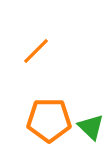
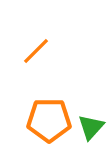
green triangle: rotated 28 degrees clockwise
